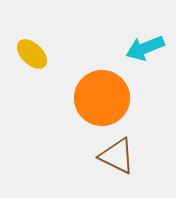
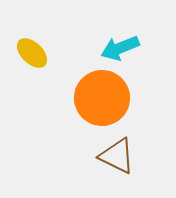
cyan arrow: moved 25 px left
yellow ellipse: moved 1 px up
